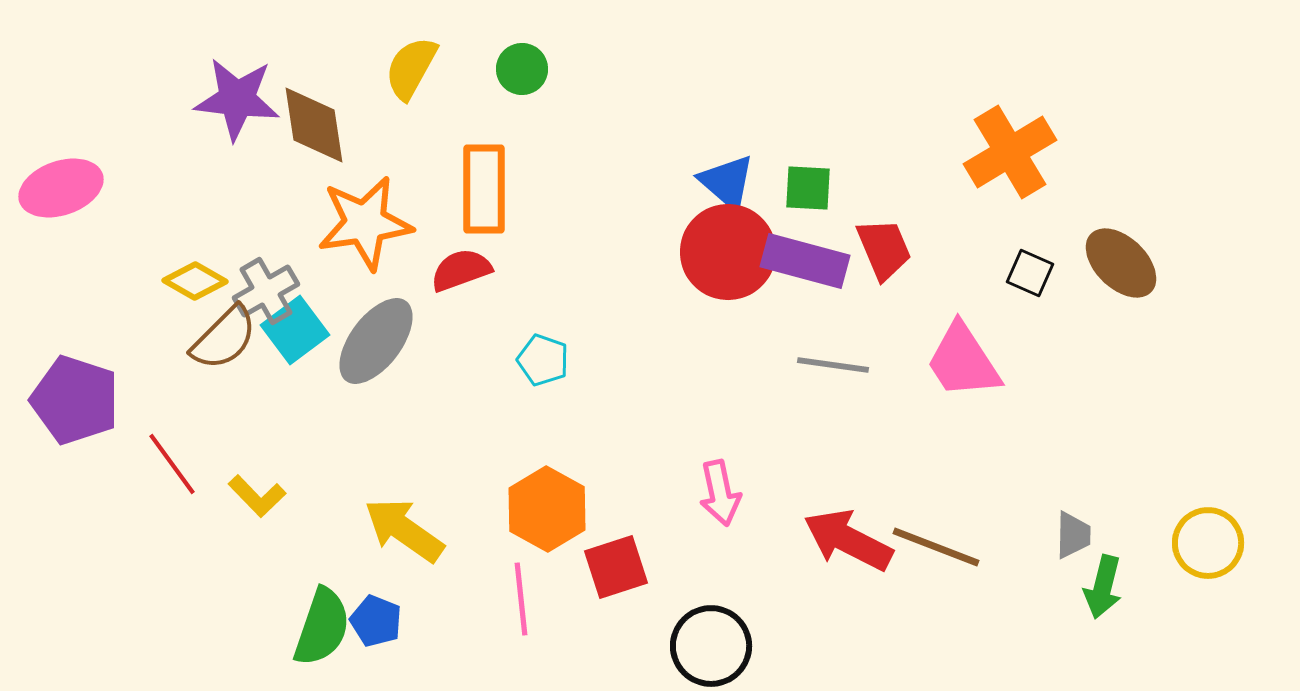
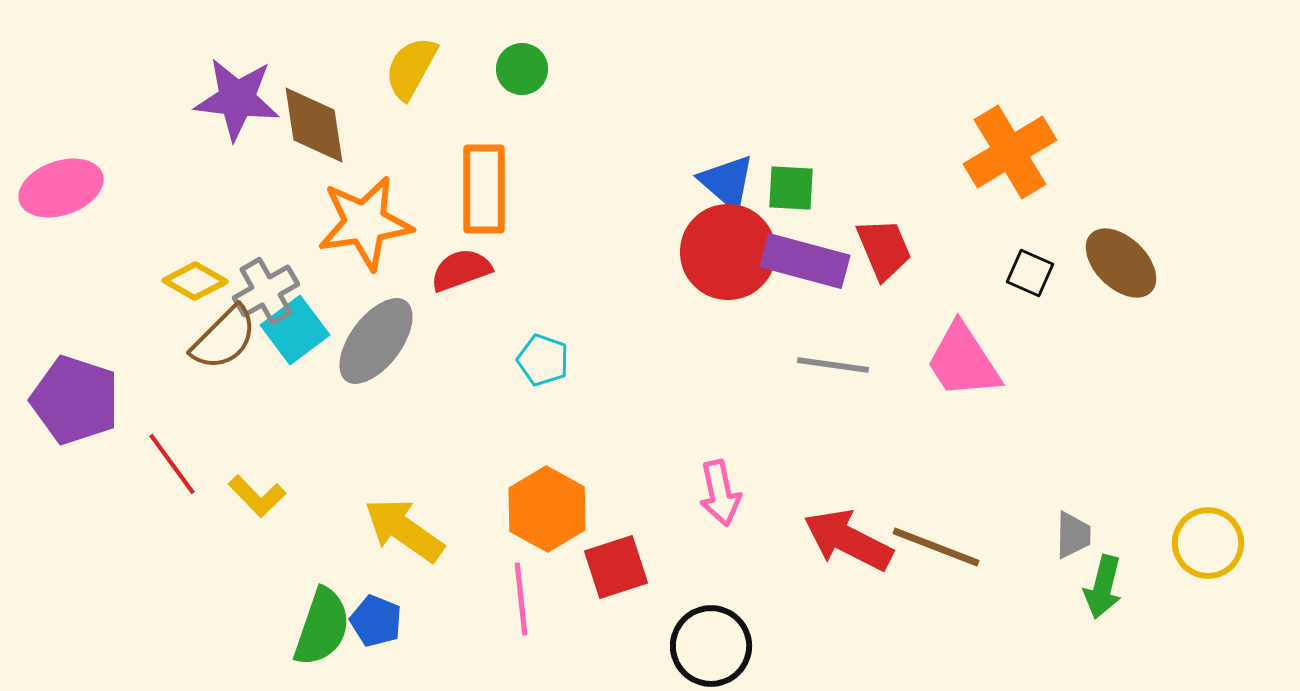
green square: moved 17 px left
